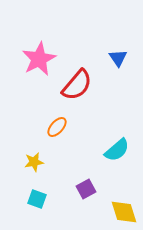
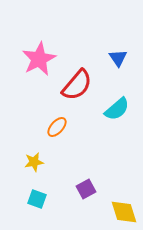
cyan semicircle: moved 41 px up
